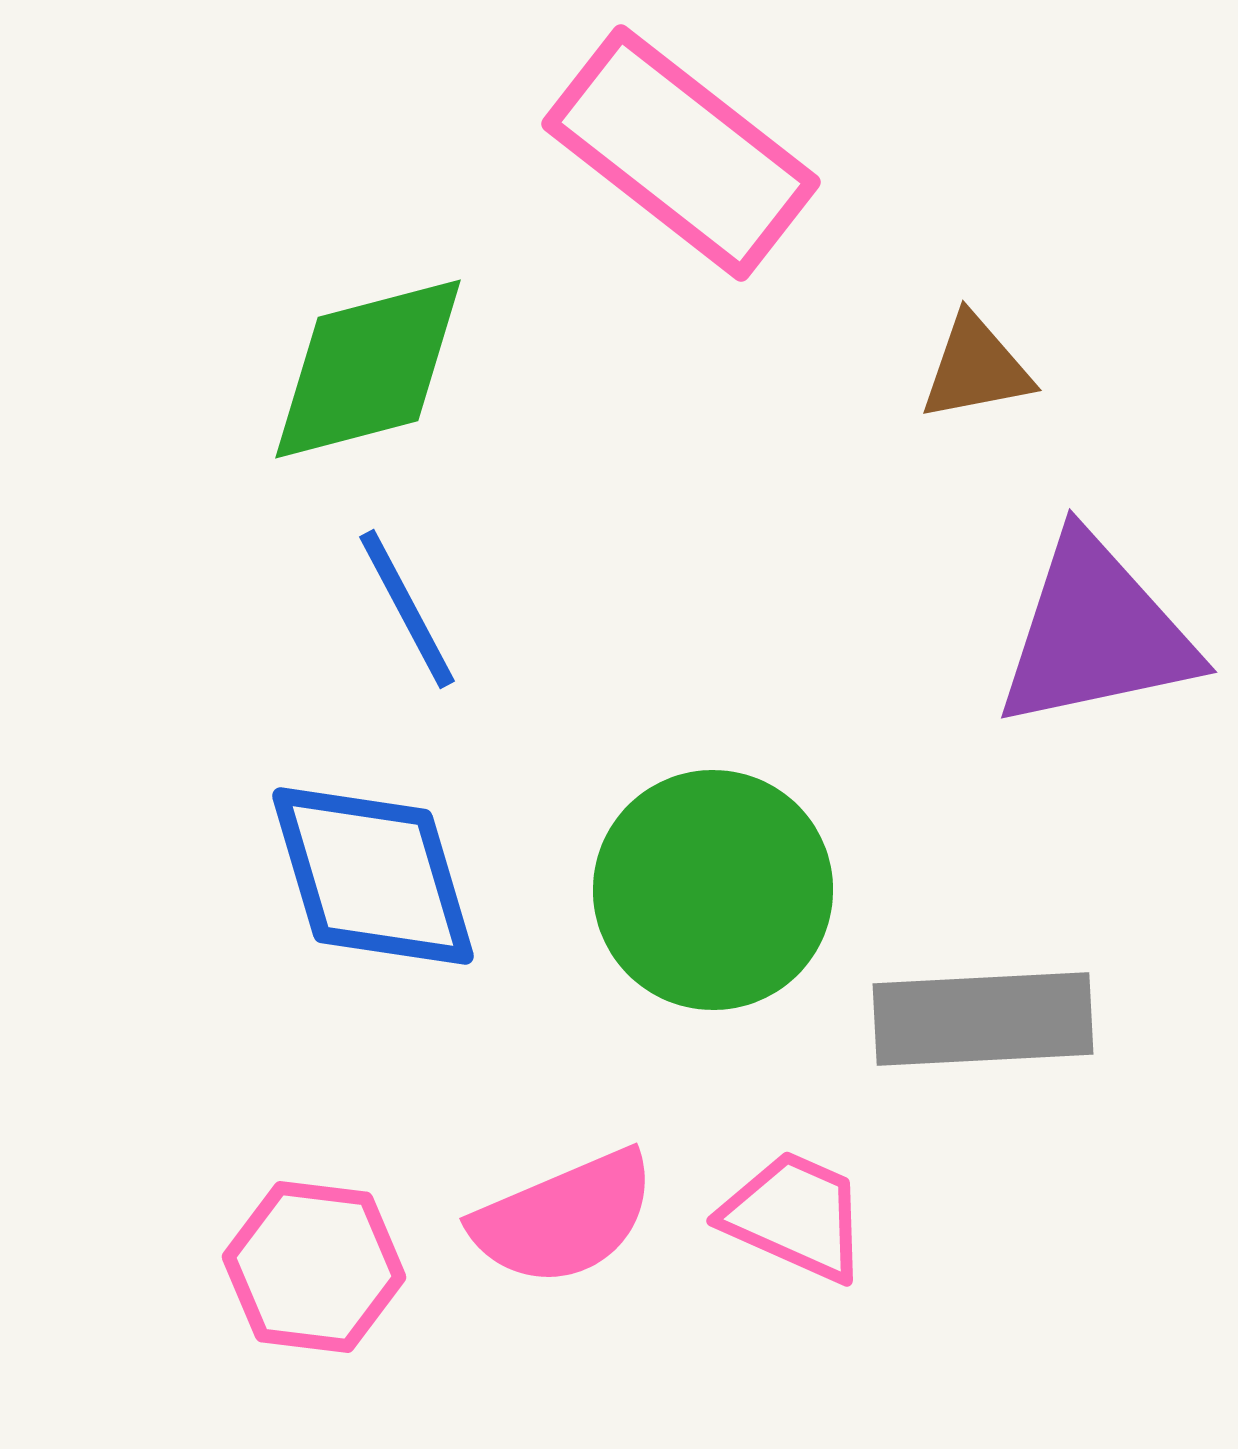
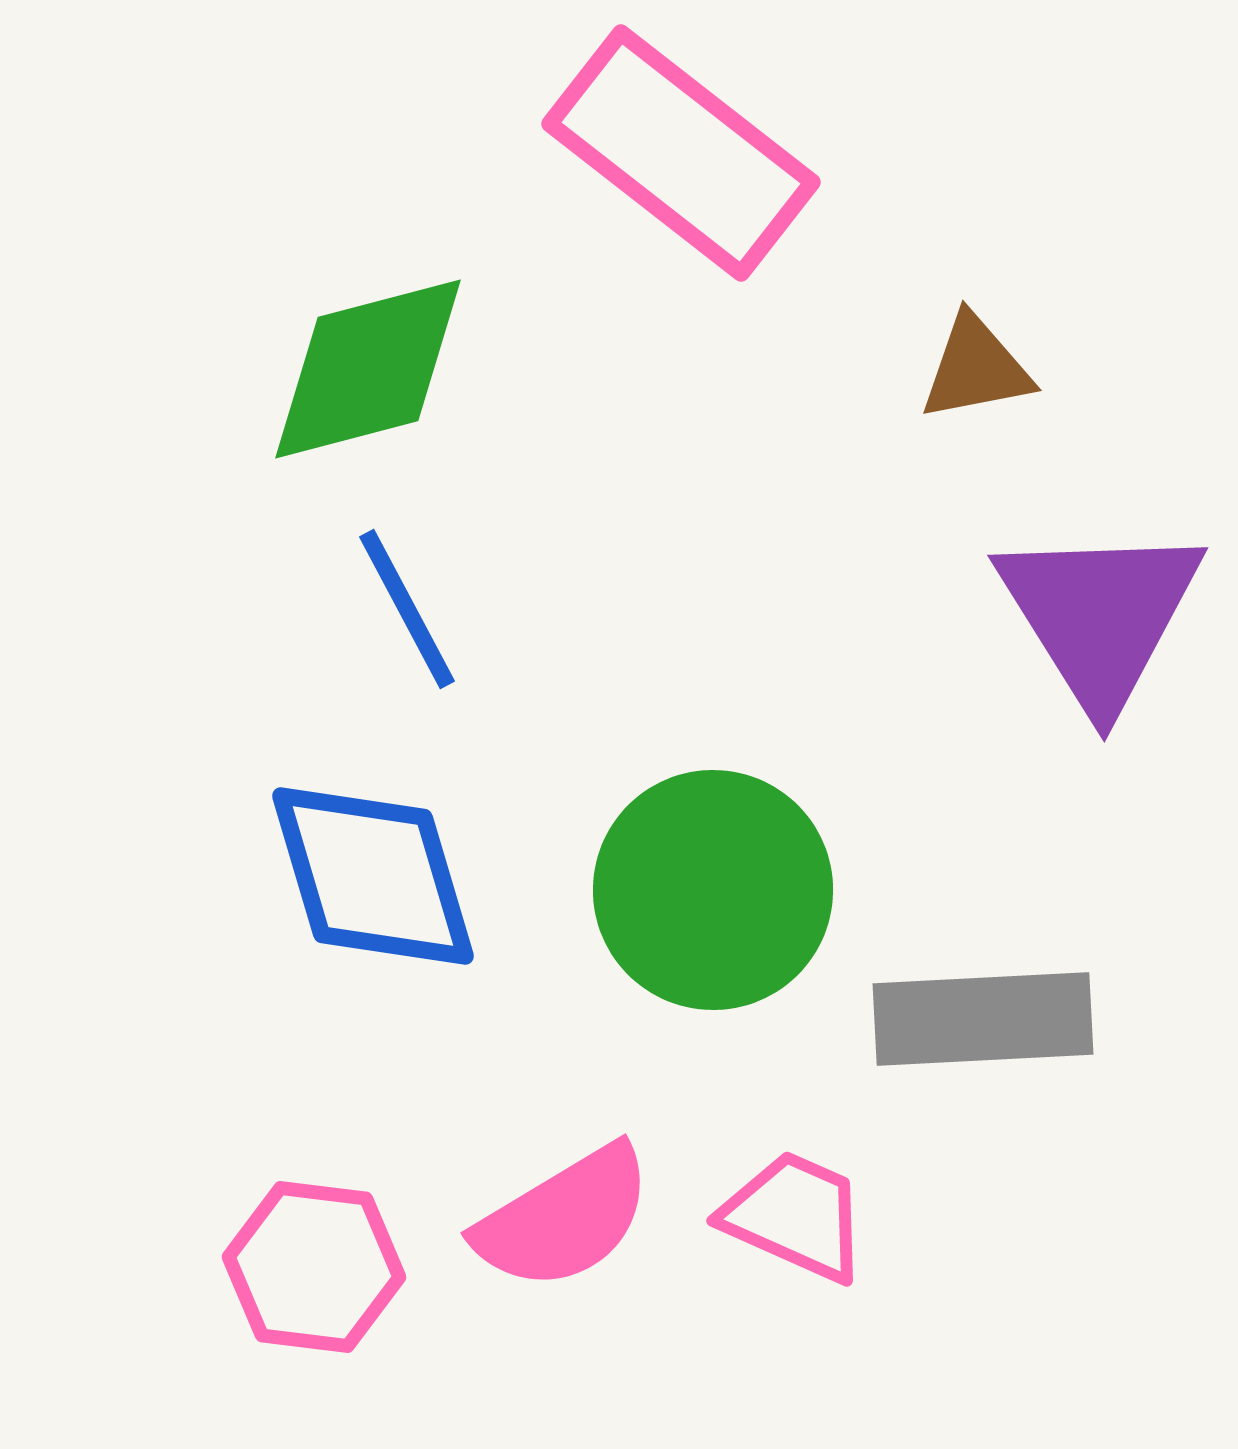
purple triangle: moved 4 px right, 18 px up; rotated 50 degrees counterclockwise
pink semicircle: rotated 8 degrees counterclockwise
